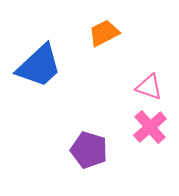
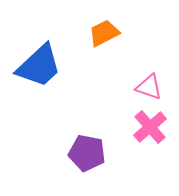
purple pentagon: moved 2 px left, 3 px down; rotated 6 degrees counterclockwise
